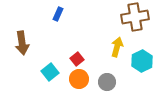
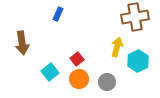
cyan hexagon: moved 4 px left
